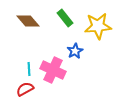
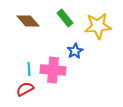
pink cross: rotated 20 degrees counterclockwise
